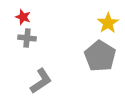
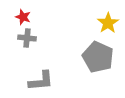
gray pentagon: moved 2 px left, 1 px down; rotated 8 degrees counterclockwise
gray L-shape: rotated 28 degrees clockwise
